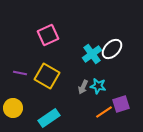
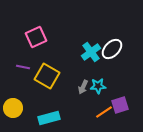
pink square: moved 12 px left, 2 px down
cyan cross: moved 1 px left, 2 px up
purple line: moved 3 px right, 6 px up
cyan star: rotated 14 degrees counterclockwise
purple square: moved 1 px left, 1 px down
cyan rectangle: rotated 20 degrees clockwise
